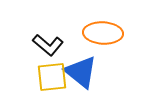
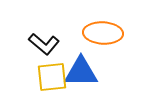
black L-shape: moved 4 px left, 1 px up
blue triangle: rotated 39 degrees counterclockwise
